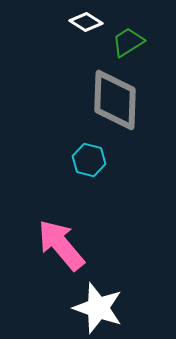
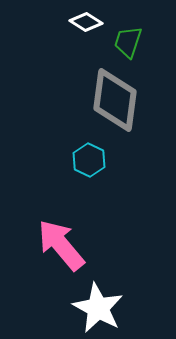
green trapezoid: rotated 40 degrees counterclockwise
gray diamond: rotated 6 degrees clockwise
cyan hexagon: rotated 12 degrees clockwise
white star: rotated 9 degrees clockwise
